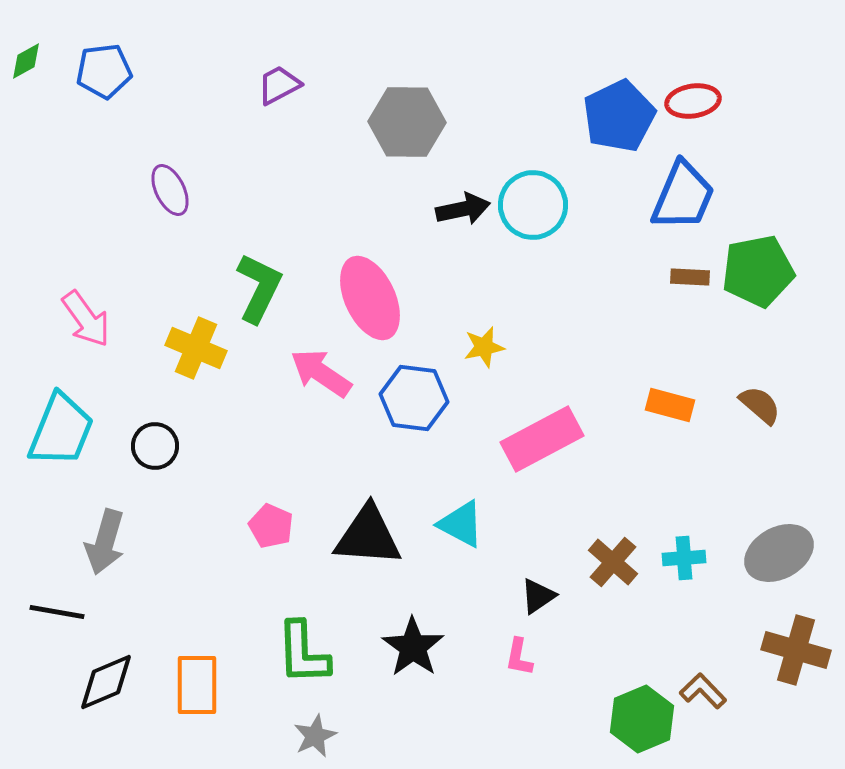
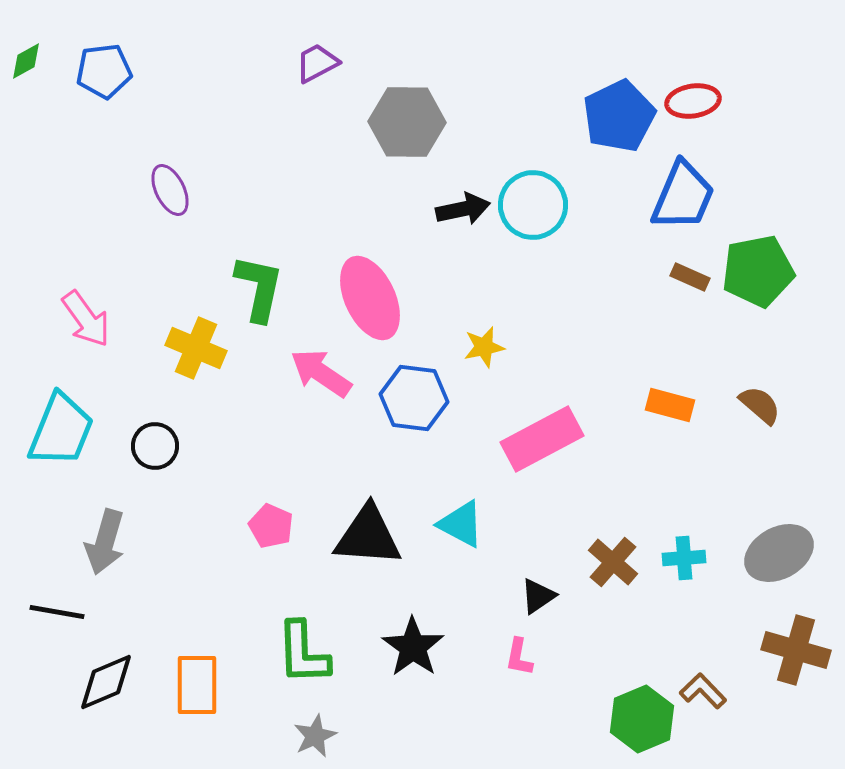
purple trapezoid at (279, 85): moved 38 px right, 22 px up
brown rectangle at (690, 277): rotated 21 degrees clockwise
green L-shape at (259, 288): rotated 14 degrees counterclockwise
